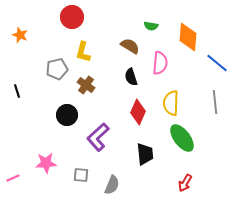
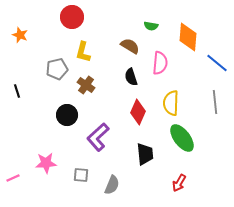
red arrow: moved 6 px left
